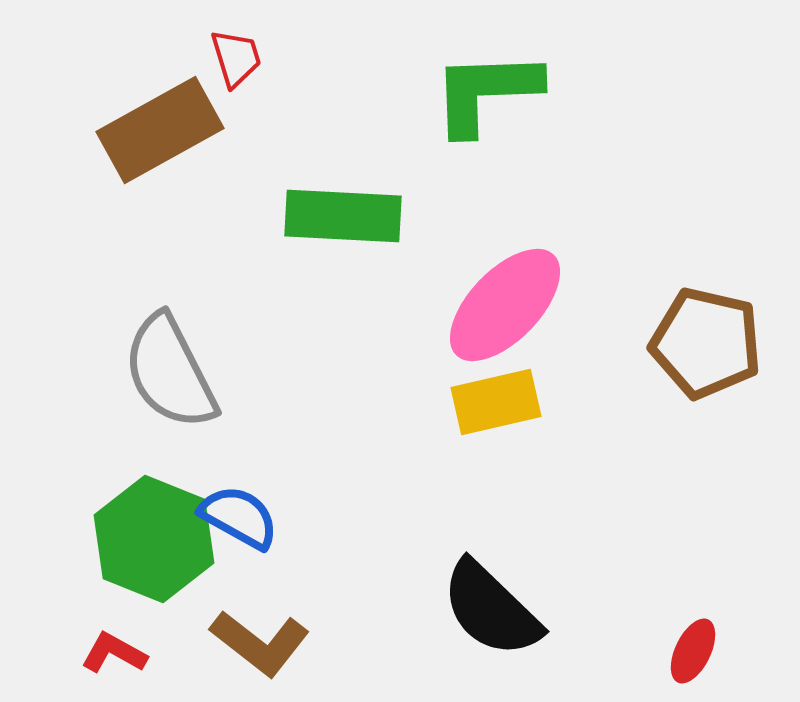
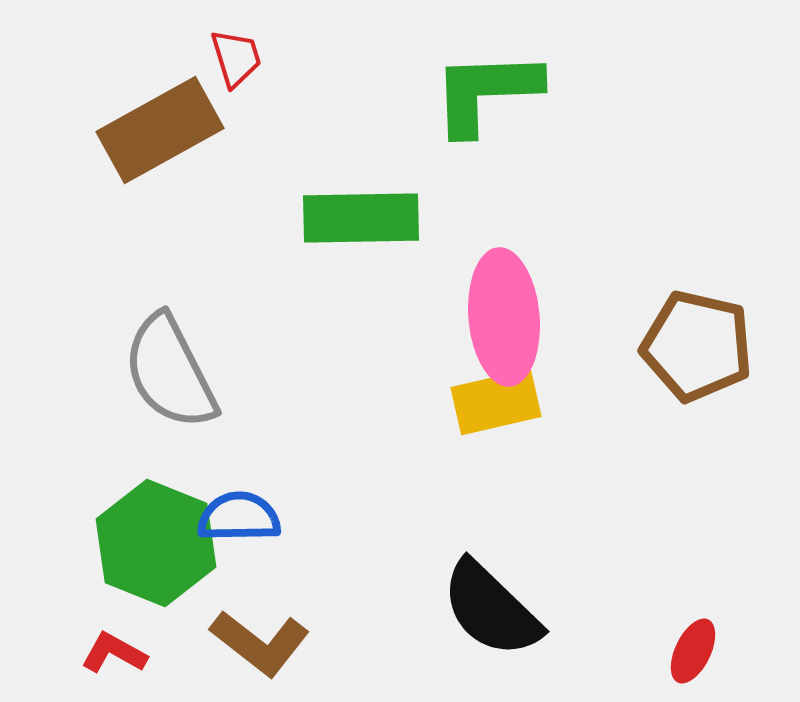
green rectangle: moved 18 px right, 2 px down; rotated 4 degrees counterclockwise
pink ellipse: moved 1 px left, 12 px down; rotated 49 degrees counterclockwise
brown pentagon: moved 9 px left, 3 px down
blue semicircle: rotated 30 degrees counterclockwise
green hexagon: moved 2 px right, 4 px down
